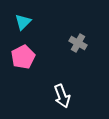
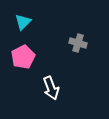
gray cross: rotated 12 degrees counterclockwise
white arrow: moved 11 px left, 8 px up
